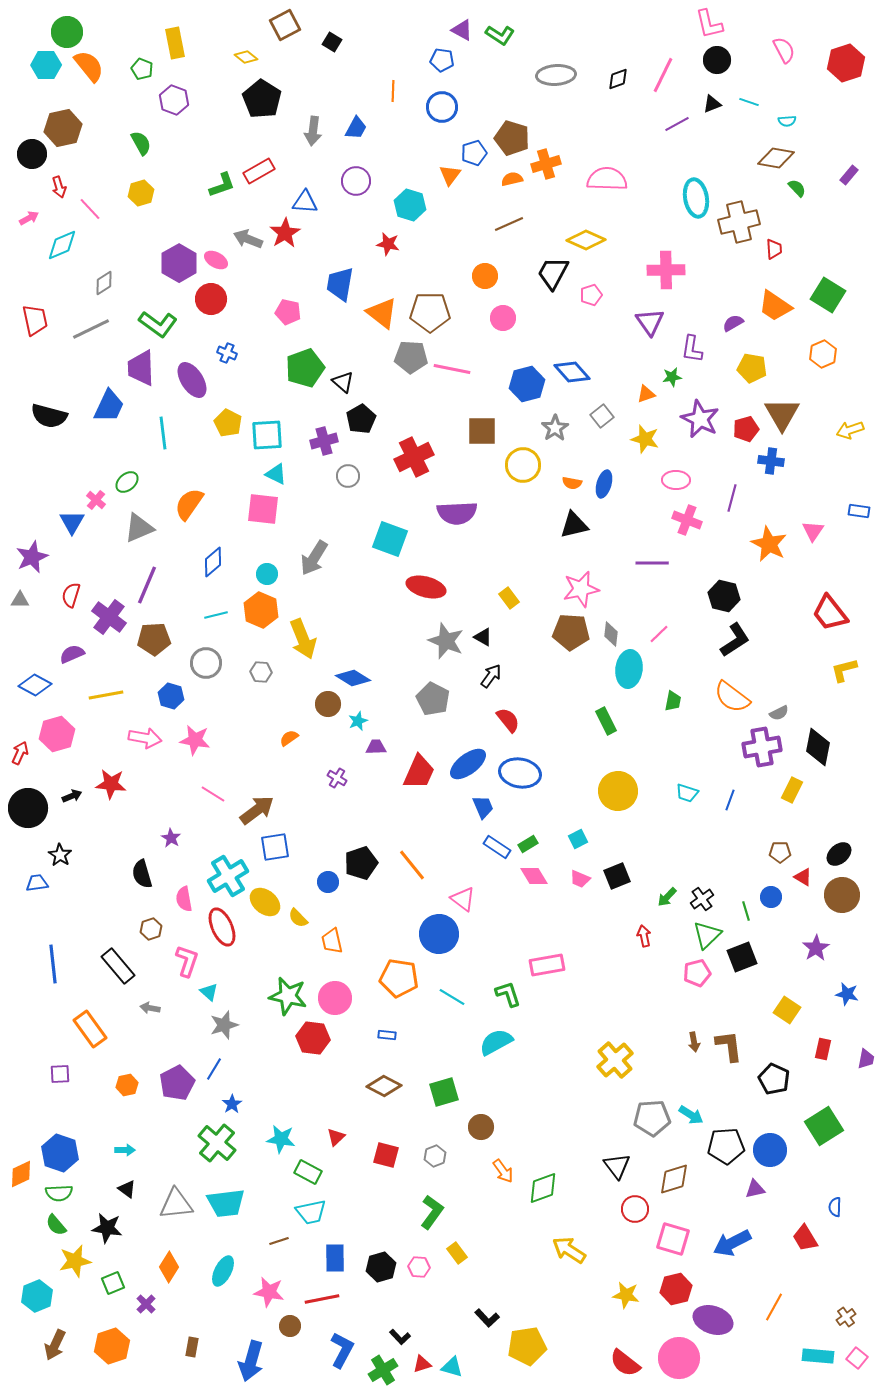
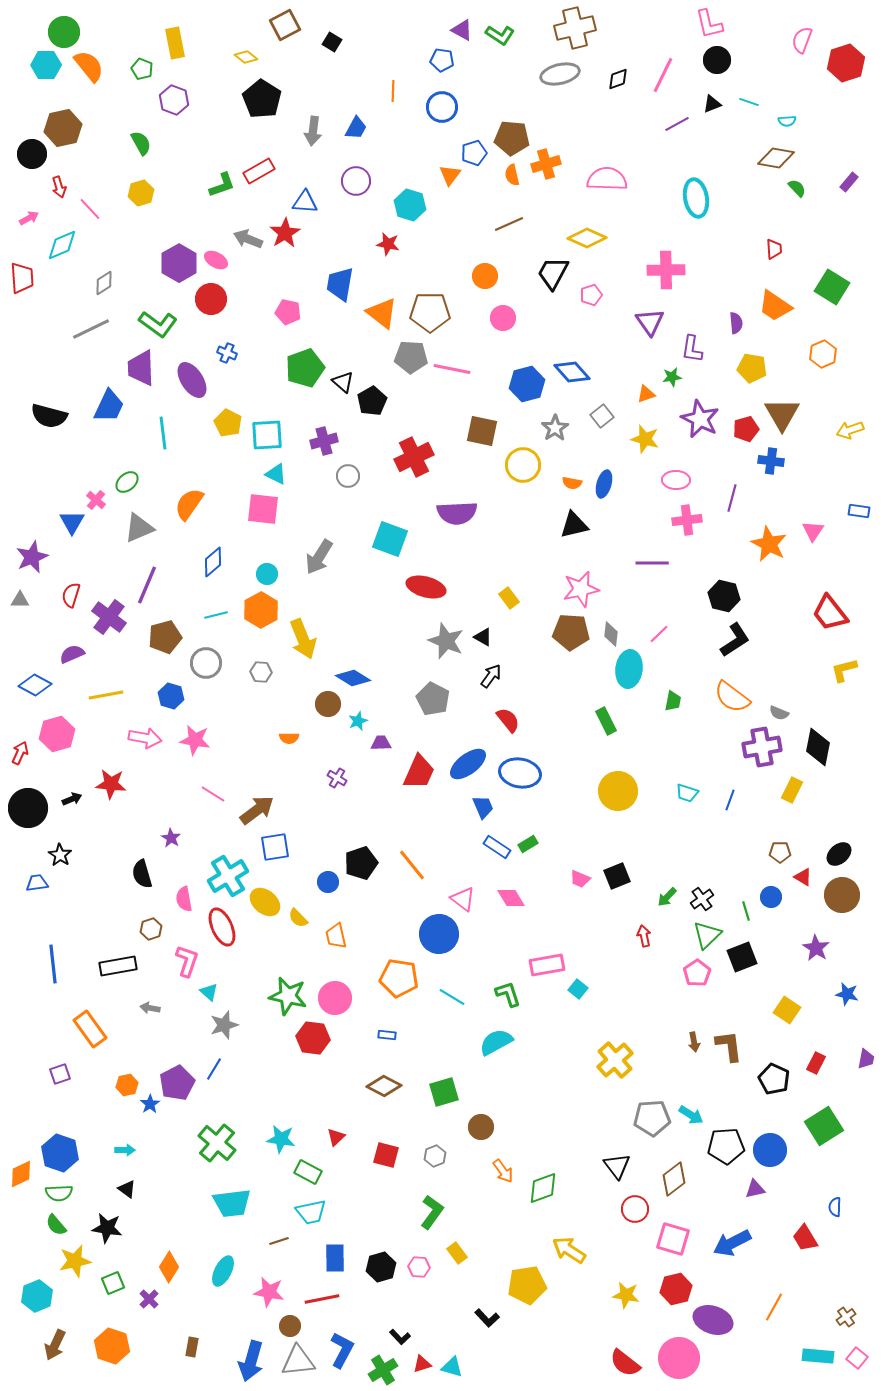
green circle at (67, 32): moved 3 px left
pink semicircle at (784, 50): moved 18 px right, 10 px up; rotated 132 degrees counterclockwise
gray ellipse at (556, 75): moved 4 px right, 1 px up; rotated 9 degrees counterclockwise
brown pentagon at (512, 138): rotated 12 degrees counterclockwise
purple rectangle at (849, 175): moved 7 px down
orange semicircle at (512, 179): moved 4 px up; rotated 90 degrees counterclockwise
brown cross at (739, 222): moved 164 px left, 194 px up
yellow diamond at (586, 240): moved 1 px right, 2 px up
green square at (828, 295): moved 4 px right, 8 px up
red trapezoid at (35, 320): moved 13 px left, 42 px up; rotated 8 degrees clockwise
purple semicircle at (733, 323): moved 3 px right; rotated 115 degrees clockwise
black pentagon at (361, 419): moved 11 px right, 18 px up
brown square at (482, 431): rotated 12 degrees clockwise
pink cross at (687, 520): rotated 28 degrees counterclockwise
gray arrow at (314, 558): moved 5 px right, 1 px up
orange hexagon at (261, 610): rotated 8 degrees clockwise
brown pentagon at (154, 639): moved 11 px right, 2 px up; rotated 12 degrees counterclockwise
gray semicircle at (779, 713): rotated 48 degrees clockwise
orange semicircle at (289, 738): rotated 144 degrees counterclockwise
purple trapezoid at (376, 747): moved 5 px right, 4 px up
black arrow at (72, 796): moved 3 px down
cyan square at (578, 839): moved 150 px down; rotated 24 degrees counterclockwise
pink diamond at (534, 876): moved 23 px left, 22 px down
orange trapezoid at (332, 941): moved 4 px right, 5 px up
purple star at (816, 948): rotated 8 degrees counterclockwise
black rectangle at (118, 966): rotated 60 degrees counterclockwise
pink pentagon at (697, 973): rotated 20 degrees counterclockwise
red rectangle at (823, 1049): moved 7 px left, 14 px down; rotated 15 degrees clockwise
purple square at (60, 1074): rotated 15 degrees counterclockwise
blue star at (232, 1104): moved 82 px left
brown diamond at (674, 1179): rotated 20 degrees counterclockwise
cyan trapezoid at (226, 1203): moved 6 px right
gray triangle at (176, 1204): moved 122 px right, 157 px down
purple cross at (146, 1304): moved 3 px right, 5 px up
orange hexagon at (112, 1346): rotated 24 degrees counterclockwise
yellow pentagon at (527, 1346): moved 61 px up
